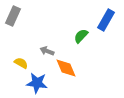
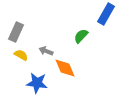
gray rectangle: moved 3 px right, 16 px down
blue rectangle: moved 6 px up
gray arrow: moved 1 px left
yellow semicircle: moved 8 px up
orange diamond: moved 1 px left
